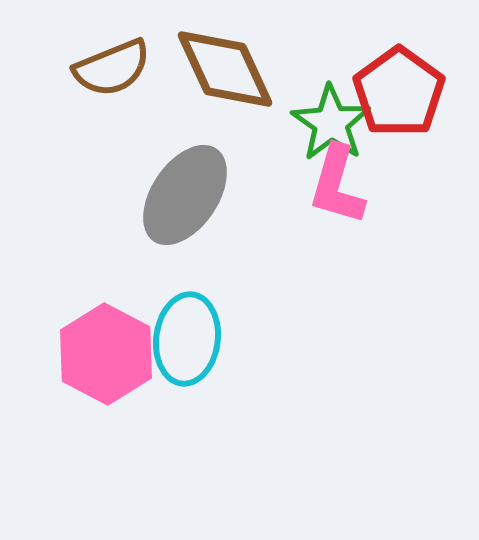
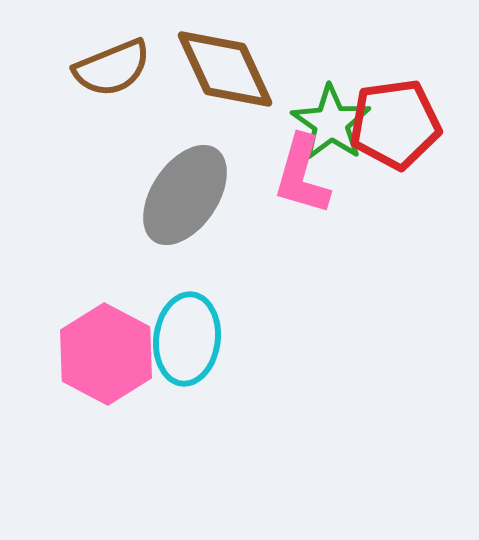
red pentagon: moved 4 px left, 32 px down; rotated 28 degrees clockwise
pink L-shape: moved 35 px left, 10 px up
